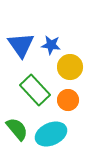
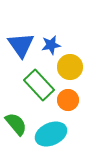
blue star: rotated 18 degrees counterclockwise
green rectangle: moved 4 px right, 5 px up
green semicircle: moved 1 px left, 5 px up
